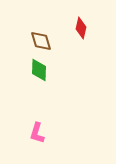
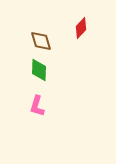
red diamond: rotated 30 degrees clockwise
pink L-shape: moved 27 px up
